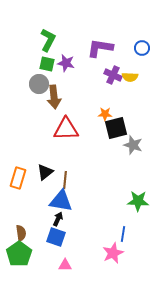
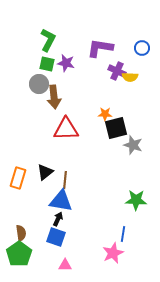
purple cross: moved 4 px right, 4 px up
green star: moved 2 px left, 1 px up
